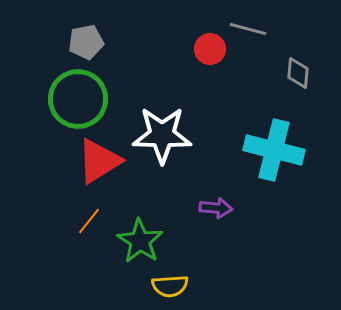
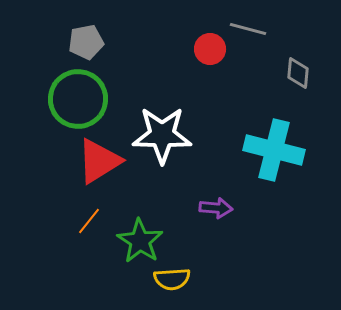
yellow semicircle: moved 2 px right, 7 px up
